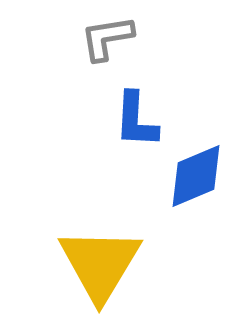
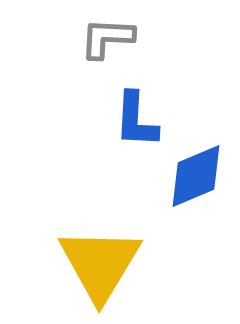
gray L-shape: rotated 12 degrees clockwise
